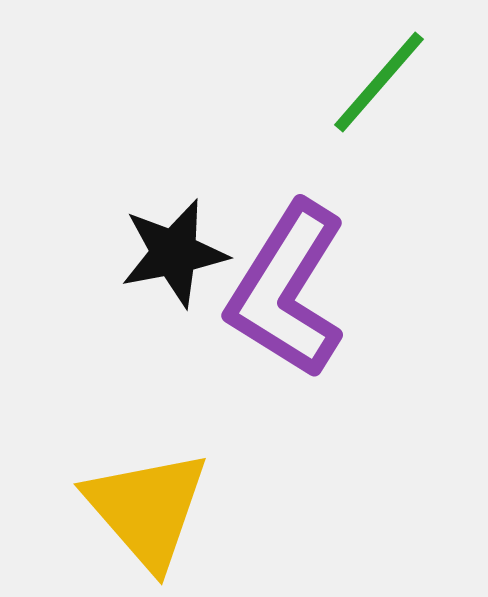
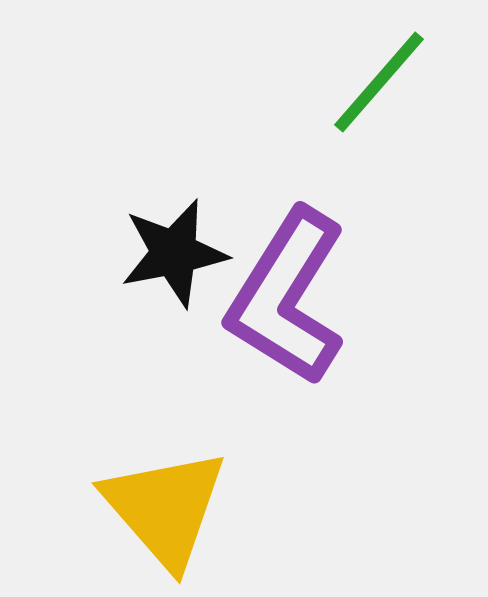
purple L-shape: moved 7 px down
yellow triangle: moved 18 px right, 1 px up
